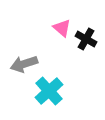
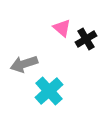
black cross: rotated 30 degrees clockwise
